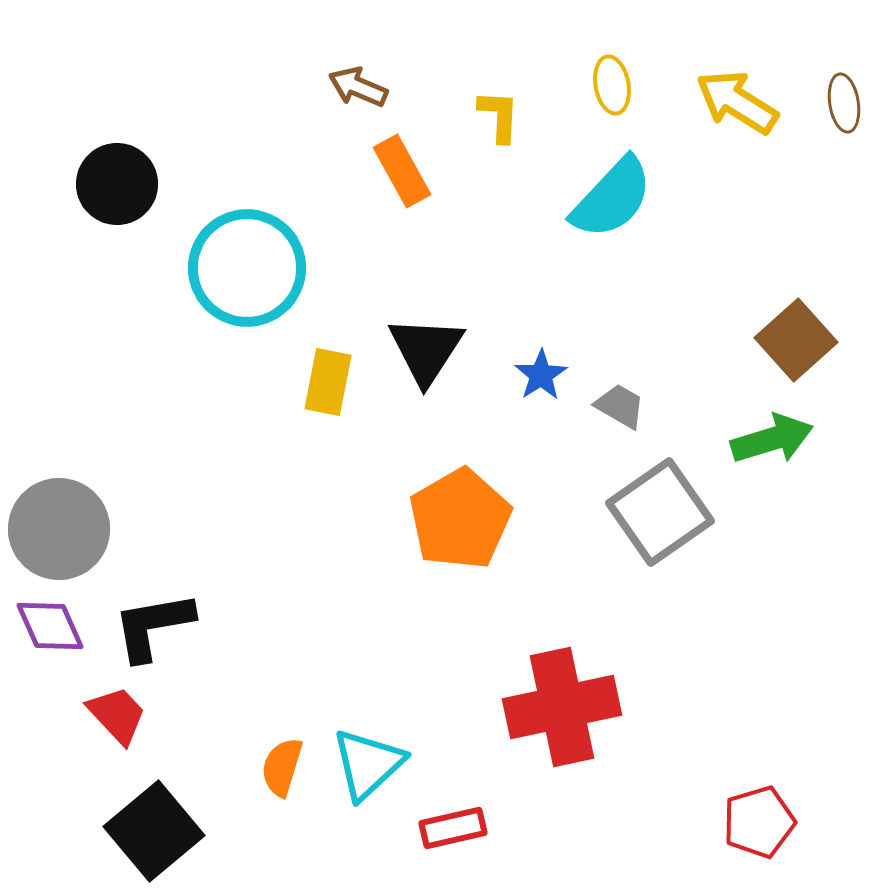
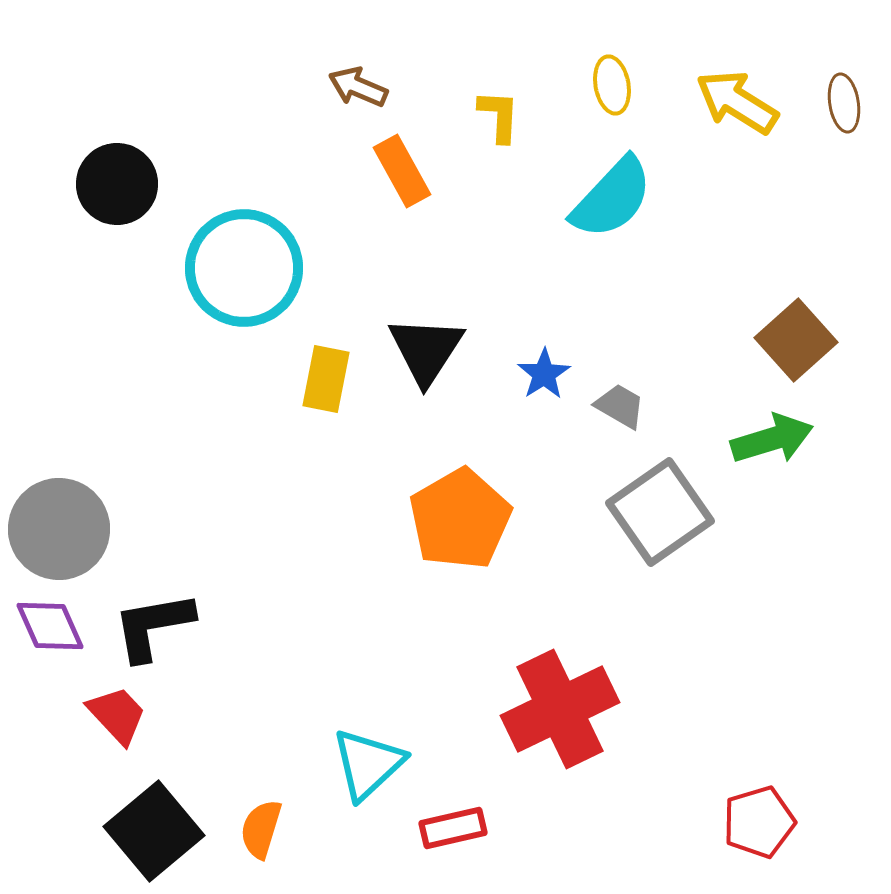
cyan circle: moved 3 px left
blue star: moved 3 px right, 1 px up
yellow rectangle: moved 2 px left, 3 px up
red cross: moved 2 px left, 2 px down; rotated 14 degrees counterclockwise
orange semicircle: moved 21 px left, 62 px down
